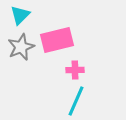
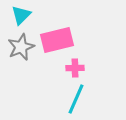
cyan triangle: moved 1 px right
pink cross: moved 2 px up
cyan line: moved 2 px up
